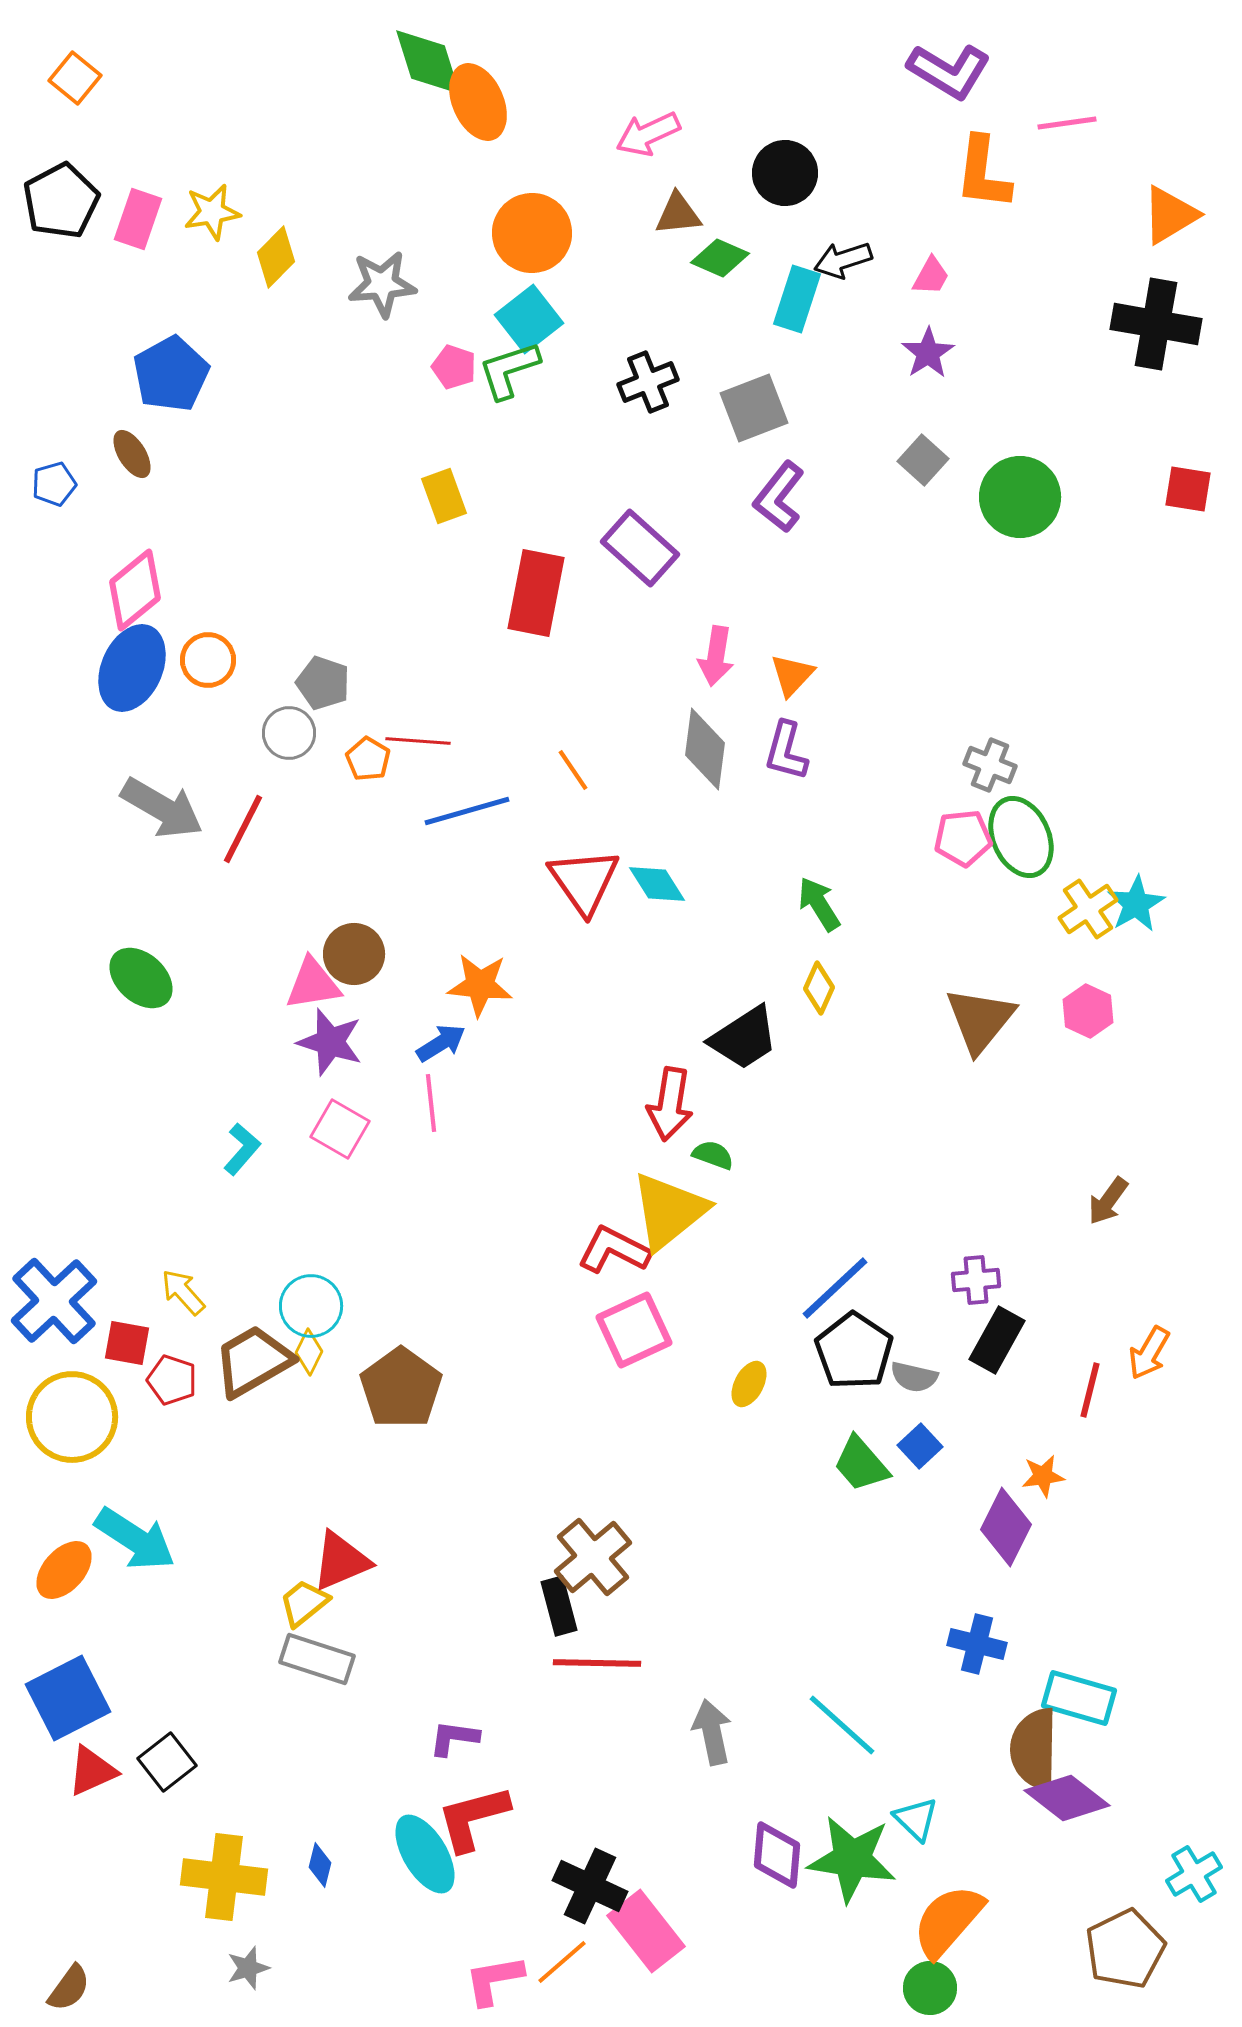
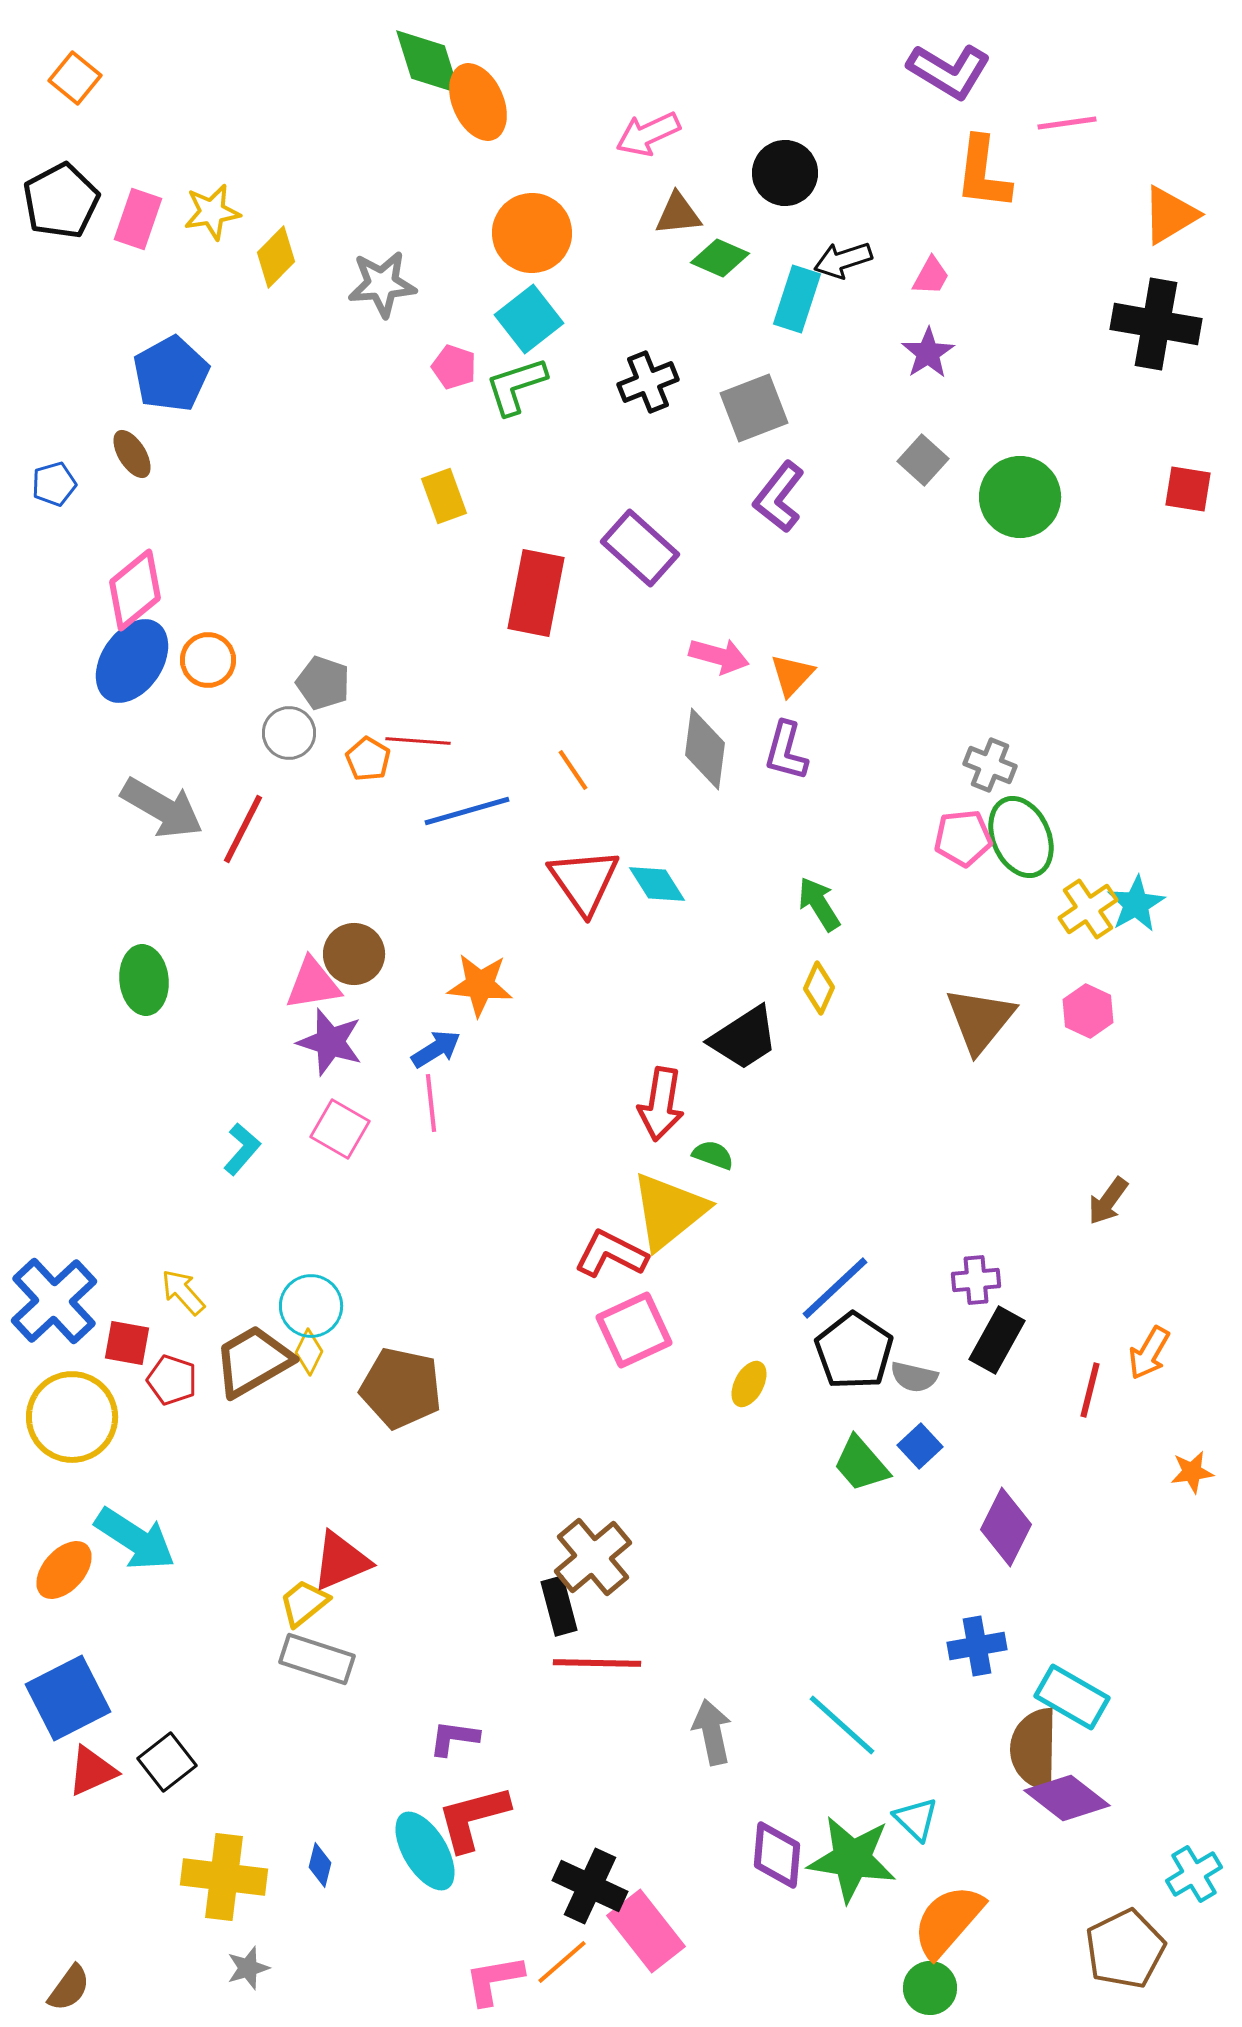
green L-shape at (509, 370): moved 7 px right, 16 px down
pink arrow at (716, 656): moved 3 px right; rotated 84 degrees counterclockwise
blue ellipse at (132, 668): moved 7 px up; rotated 10 degrees clockwise
green ellipse at (141, 978): moved 3 px right, 2 px down; rotated 42 degrees clockwise
blue arrow at (441, 1043): moved 5 px left, 6 px down
red arrow at (670, 1104): moved 9 px left
red L-shape at (614, 1250): moved 3 px left, 4 px down
brown pentagon at (401, 1388): rotated 24 degrees counterclockwise
orange star at (1043, 1476): moved 149 px right, 4 px up
blue cross at (977, 1644): moved 2 px down; rotated 24 degrees counterclockwise
cyan rectangle at (1079, 1698): moved 7 px left, 1 px up; rotated 14 degrees clockwise
cyan ellipse at (425, 1854): moved 3 px up
